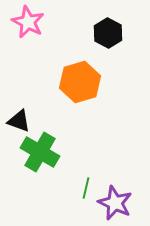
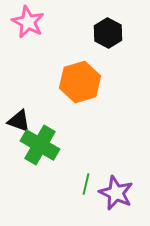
green cross: moved 7 px up
green line: moved 4 px up
purple star: moved 1 px right, 10 px up
